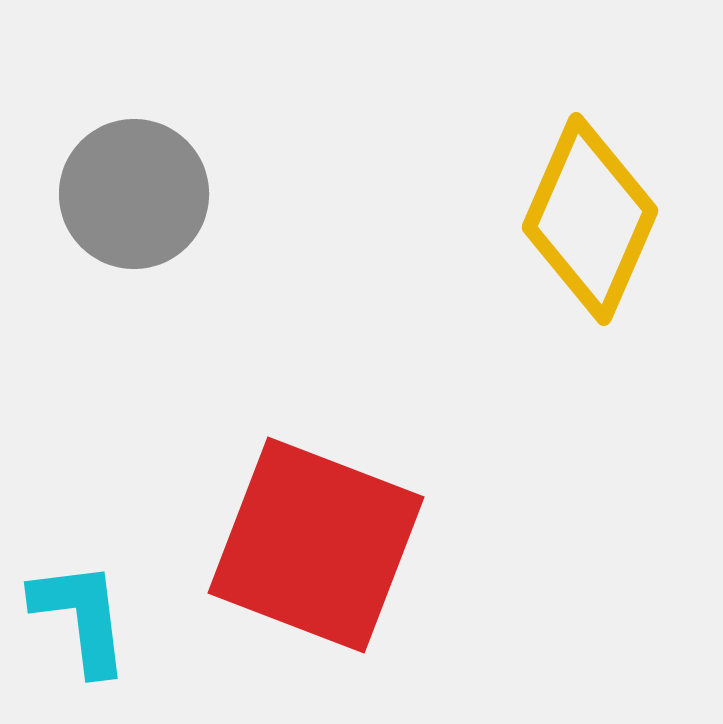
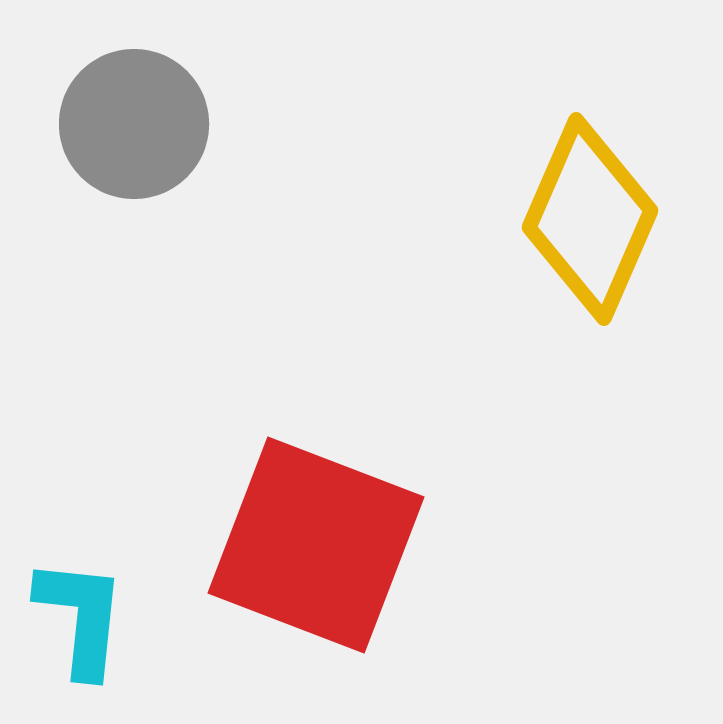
gray circle: moved 70 px up
cyan L-shape: rotated 13 degrees clockwise
